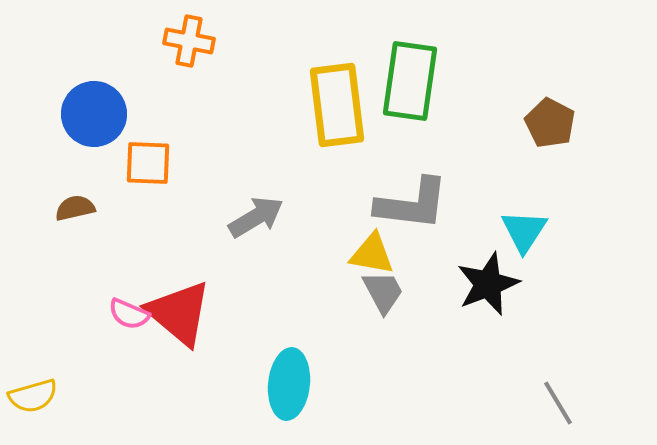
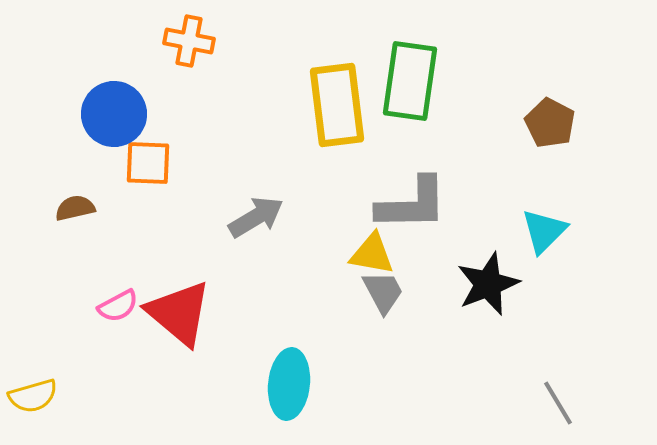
blue circle: moved 20 px right
gray L-shape: rotated 8 degrees counterclockwise
cyan triangle: moved 20 px right; rotated 12 degrees clockwise
pink semicircle: moved 11 px left, 8 px up; rotated 51 degrees counterclockwise
